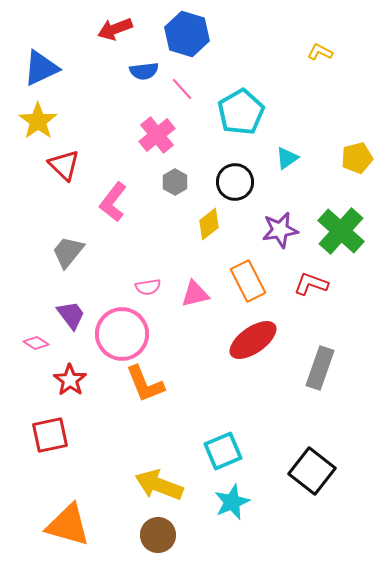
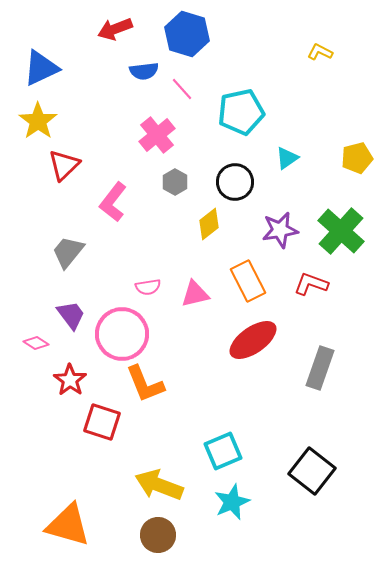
cyan pentagon: rotated 18 degrees clockwise
red triangle: rotated 32 degrees clockwise
red square: moved 52 px right, 13 px up; rotated 30 degrees clockwise
